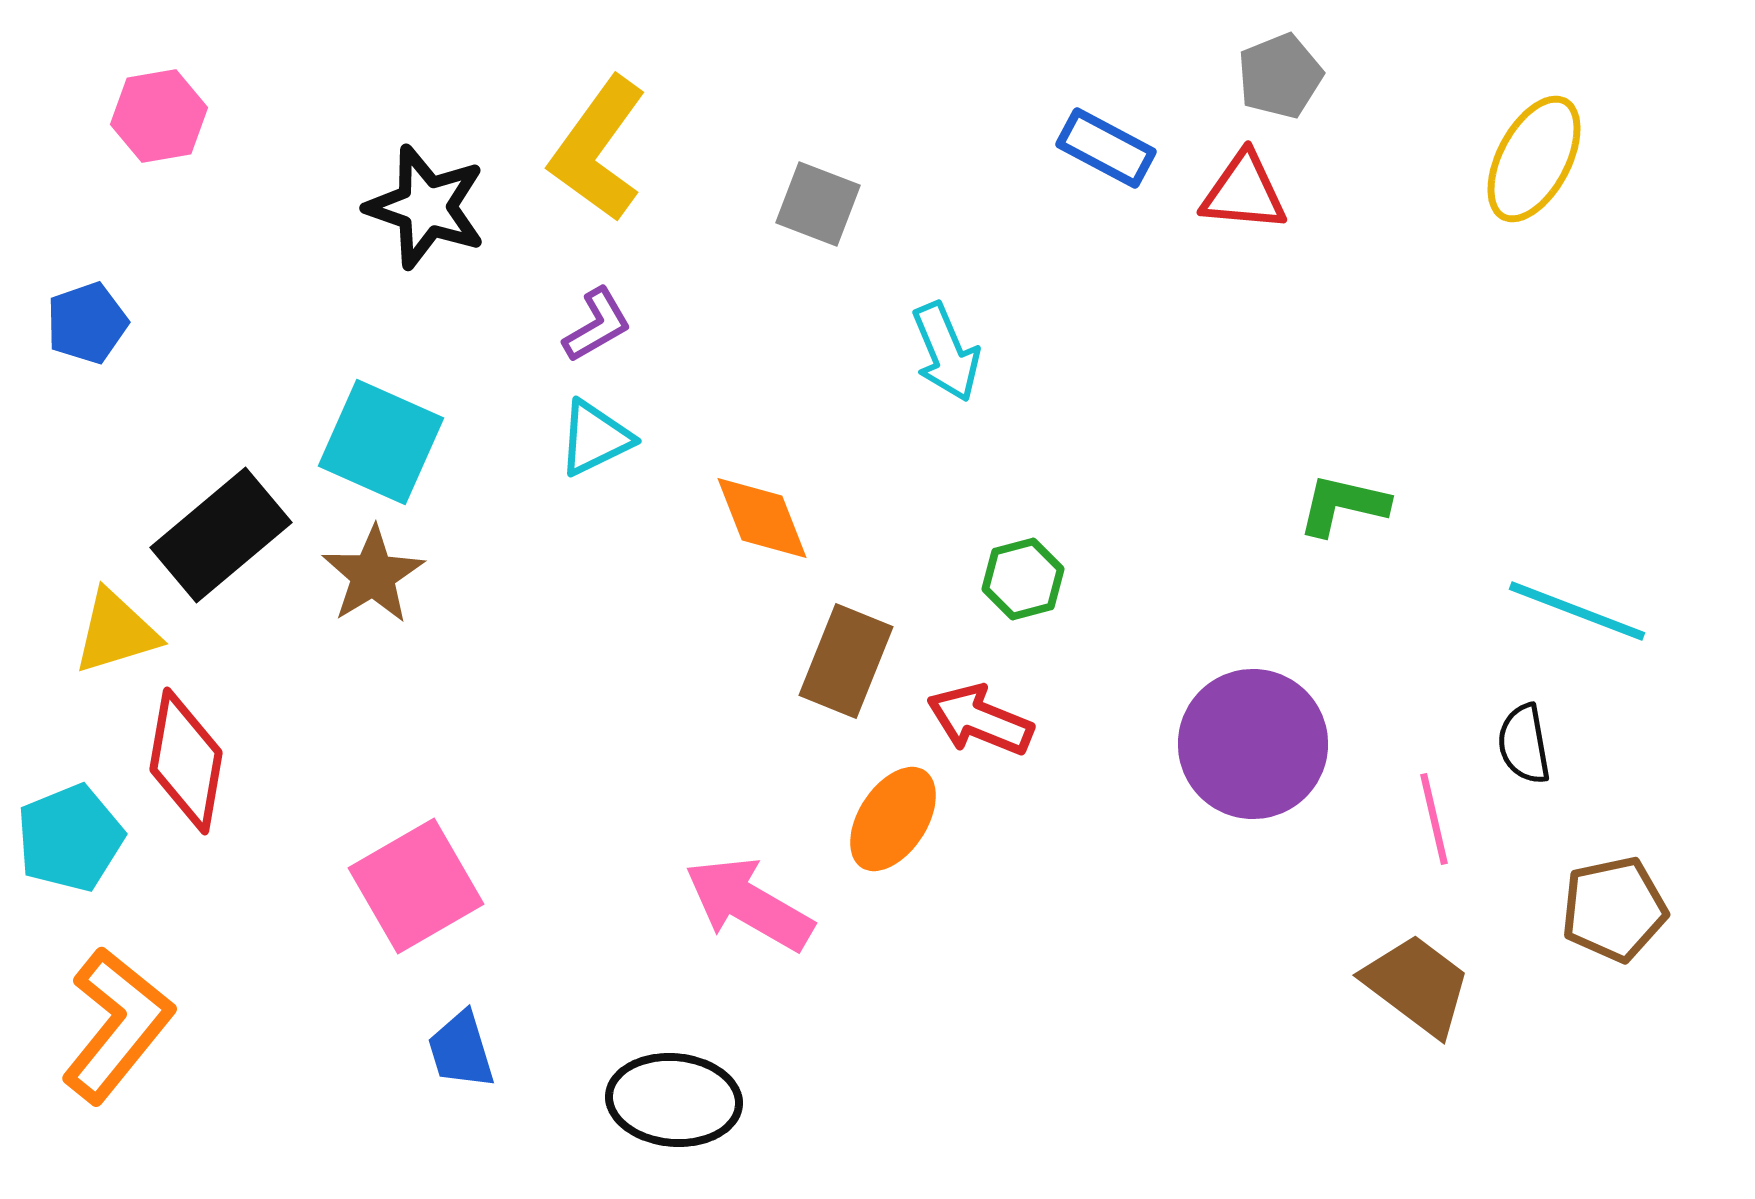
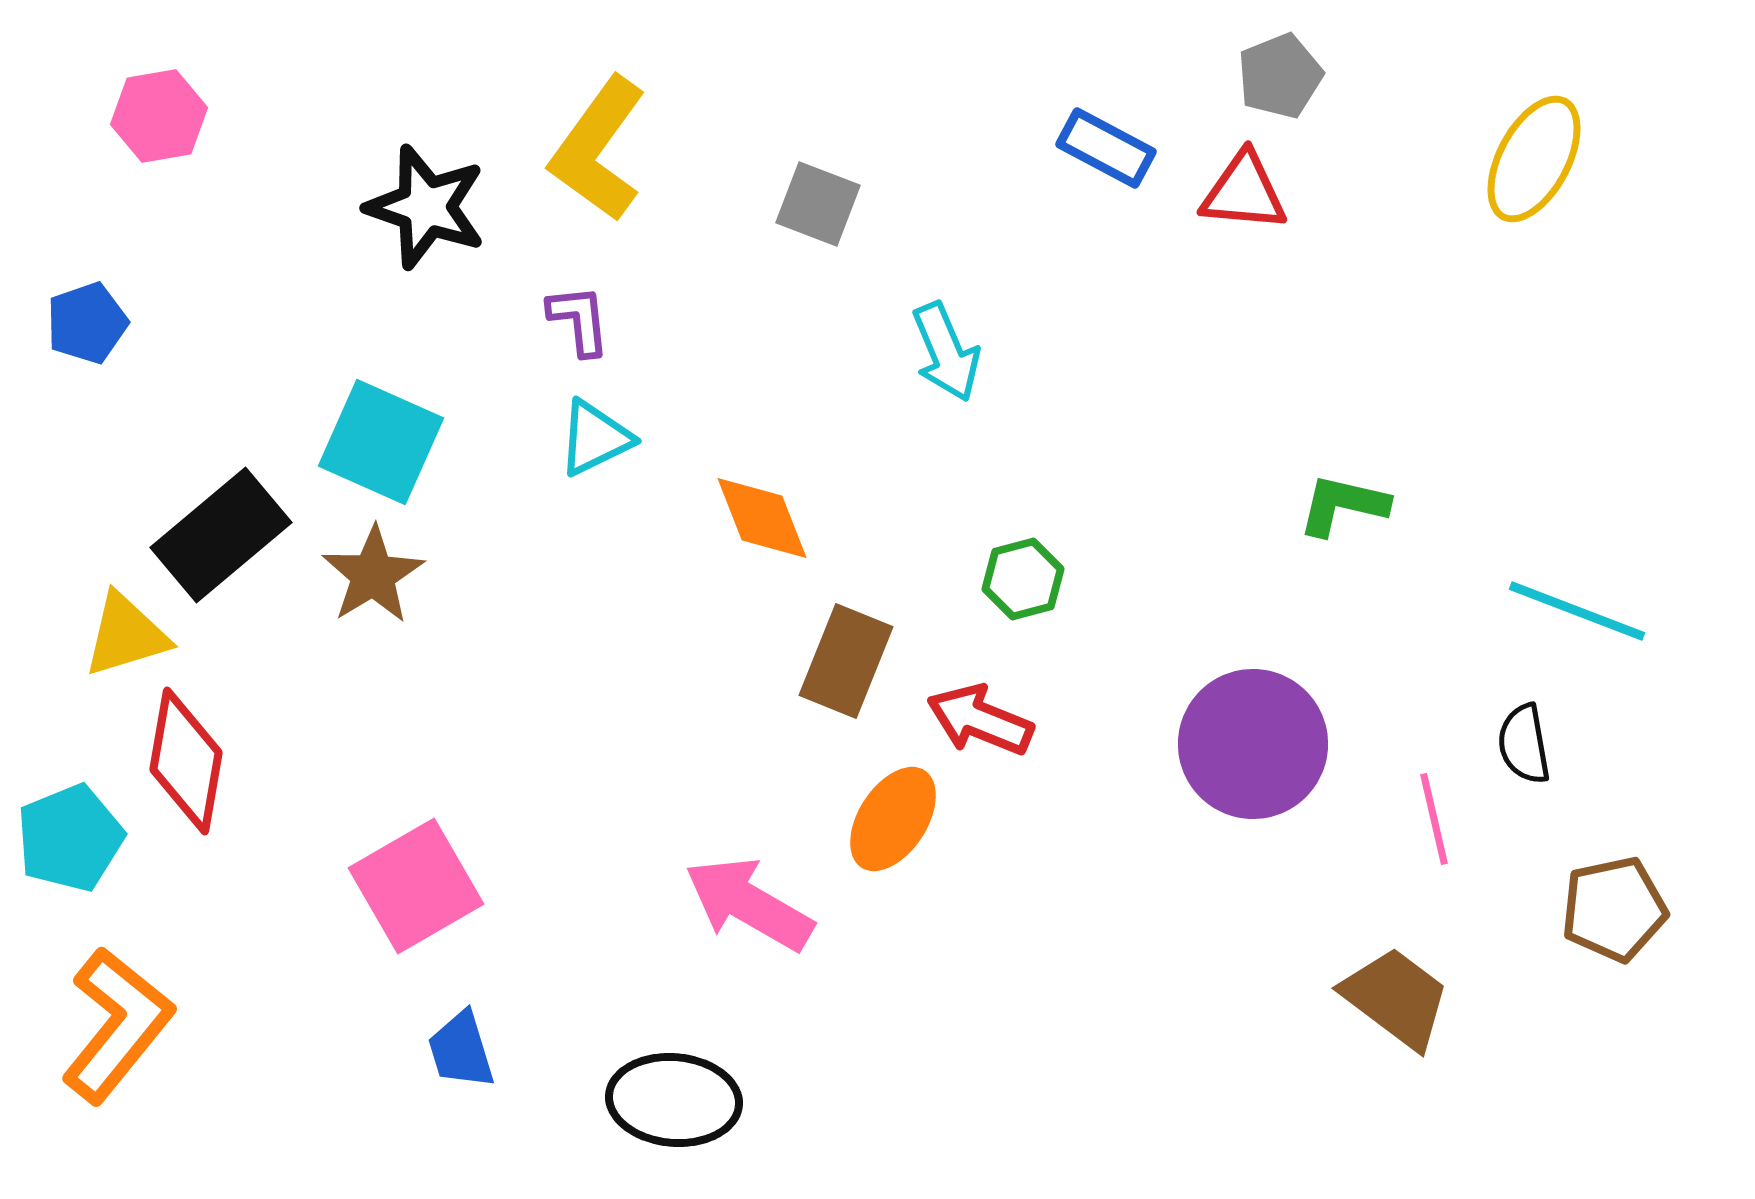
purple L-shape: moved 18 px left, 5 px up; rotated 66 degrees counterclockwise
yellow triangle: moved 10 px right, 3 px down
brown trapezoid: moved 21 px left, 13 px down
